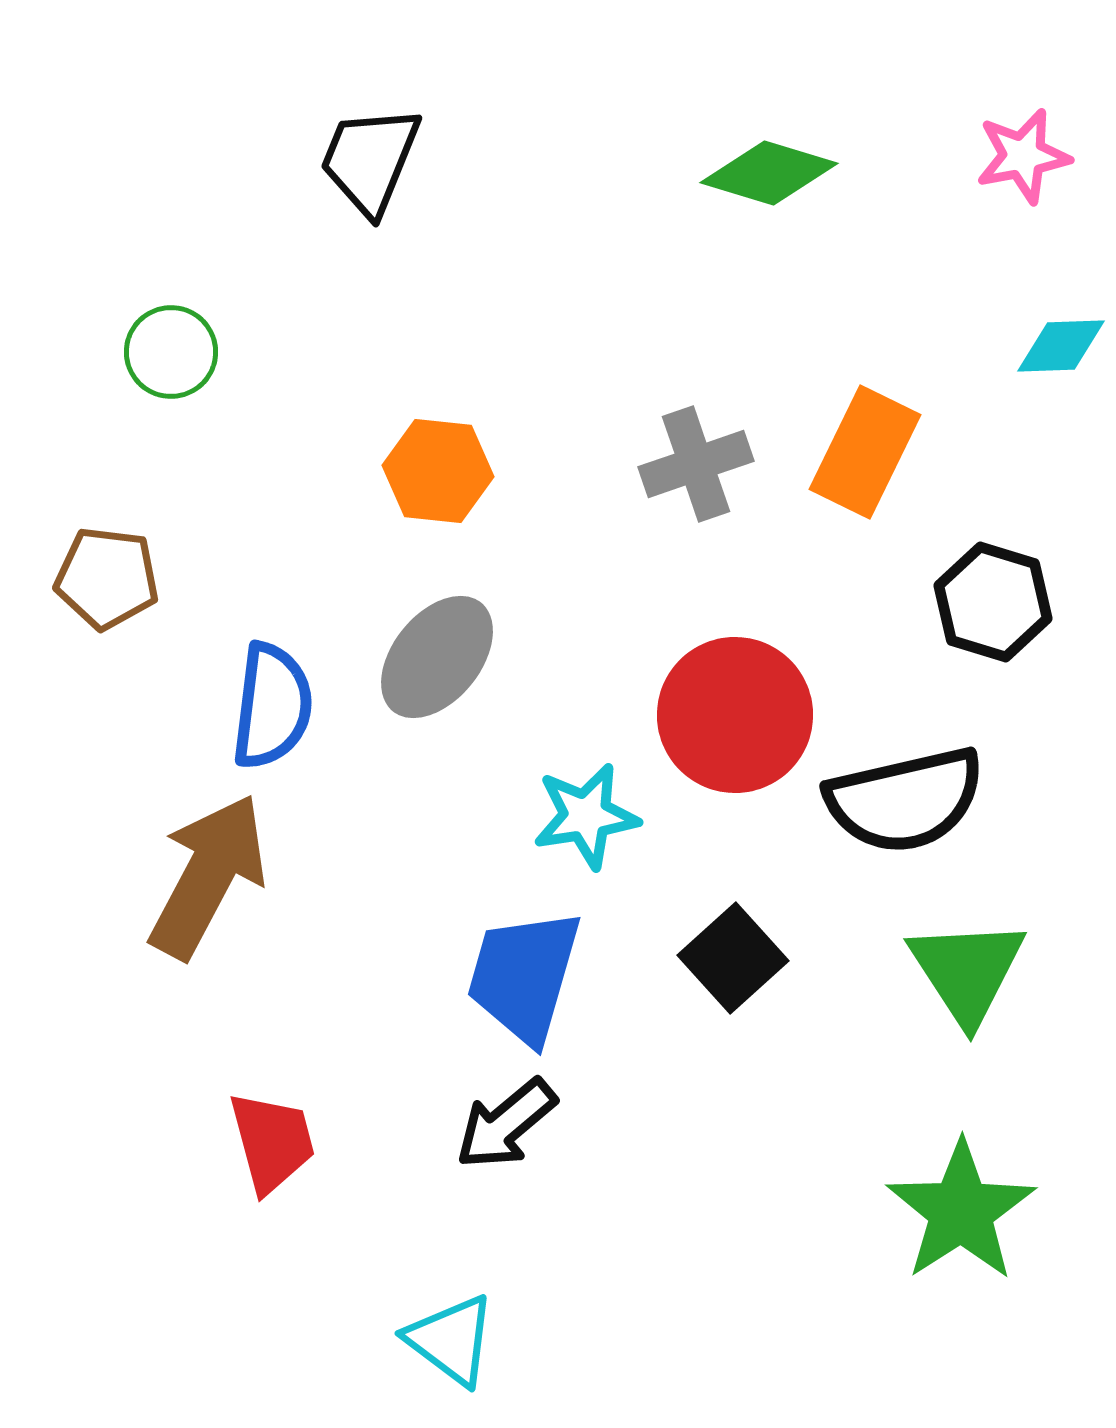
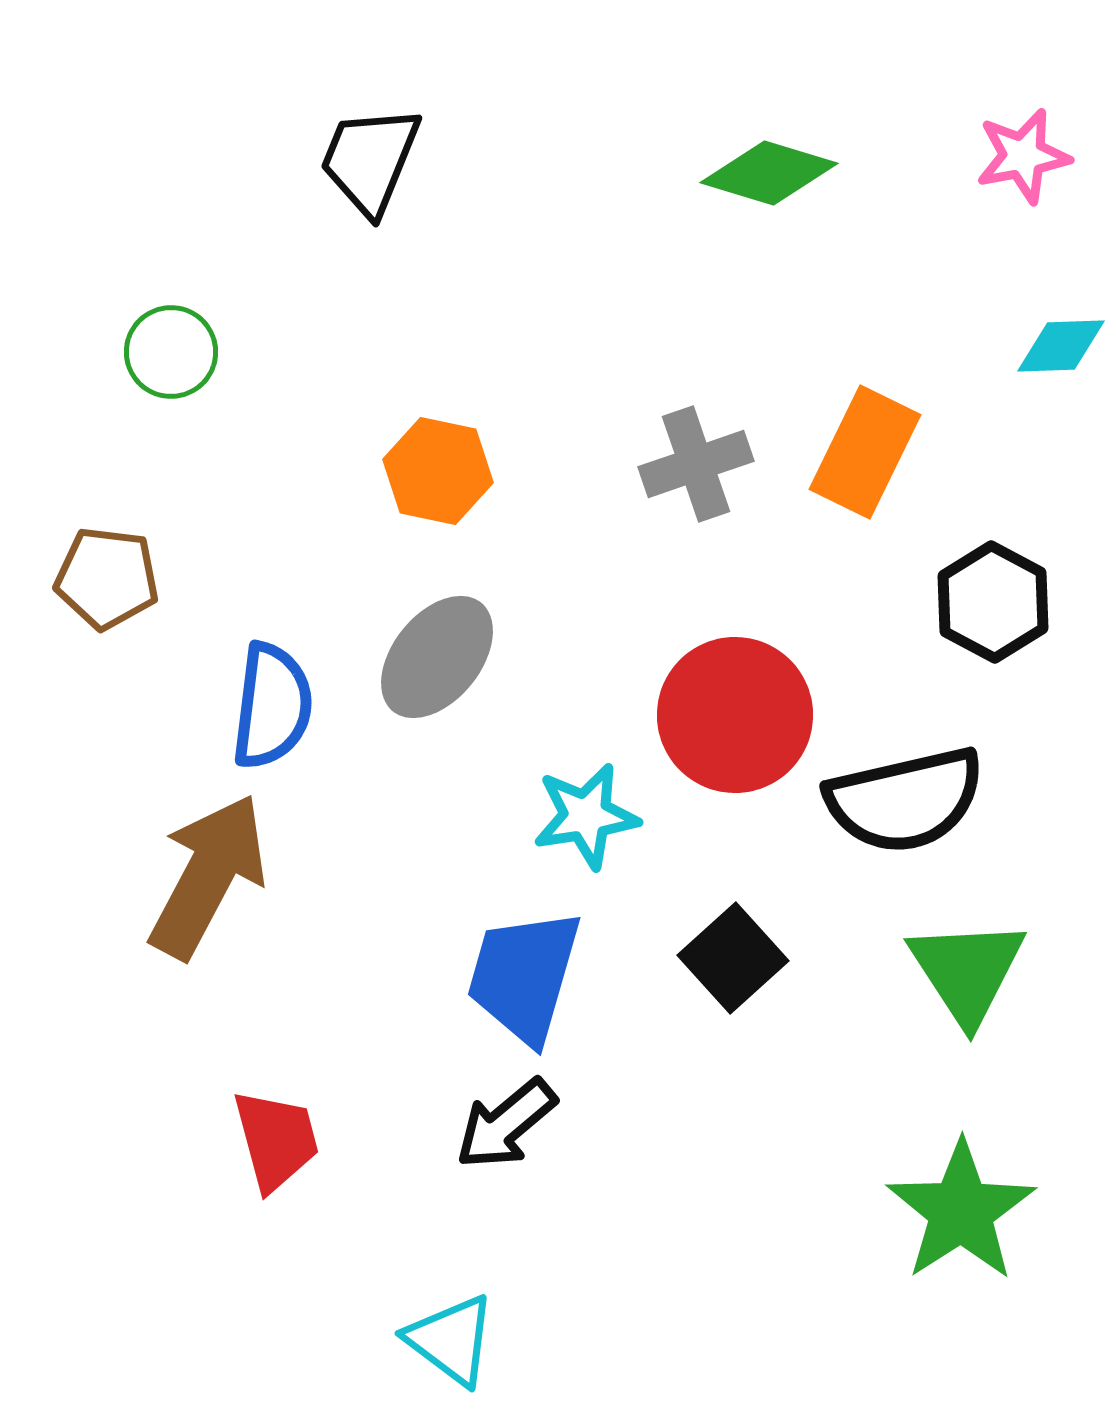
orange hexagon: rotated 6 degrees clockwise
black hexagon: rotated 11 degrees clockwise
red trapezoid: moved 4 px right, 2 px up
